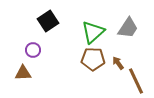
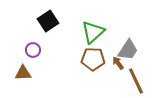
gray trapezoid: moved 22 px down
